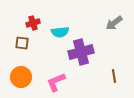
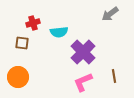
gray arrow: moved 4 px left, 9 px up
cyan semicircle: moved 1 px left
purple cross: moved 2 px right; rotated 30 degrees counterclockwise
orange circle: moved 3 px left
pink L-shape: moved 27 px right
